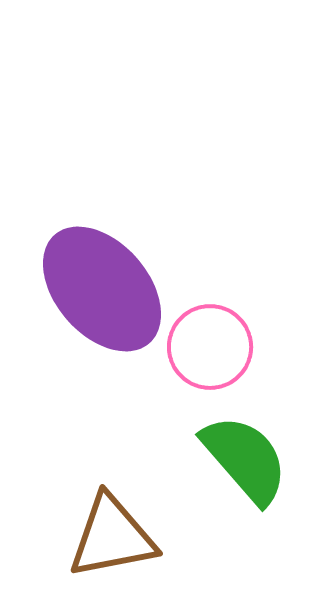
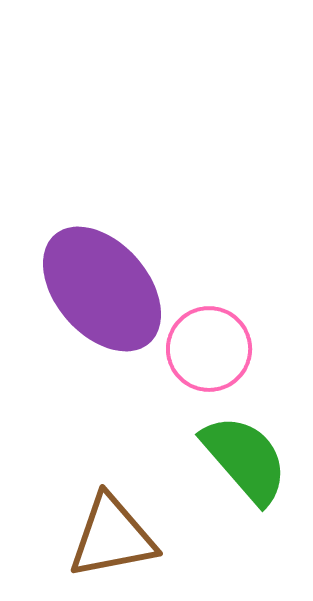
pink circle: moved 1 px left, 2 px down
